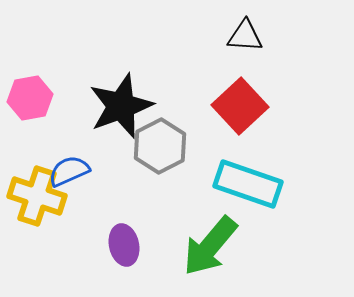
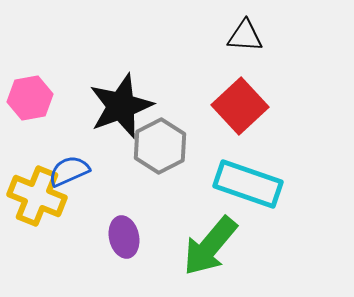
yellow cross: rotated 4 degrees clockwise
purple ellipse: moved 8 px up
